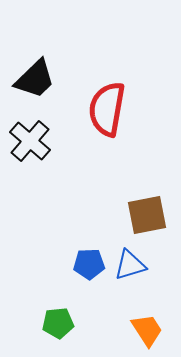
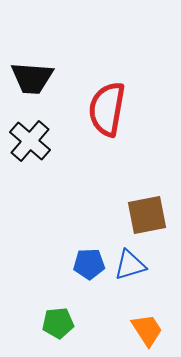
black trapezoid: moved 3 px left, 1 px up; rotated 48 degrees clockwise
